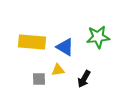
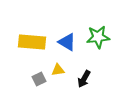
blue triangle: moved 2 px right, 5 px up
gray square: rotated 24 degrees counterclockwise
